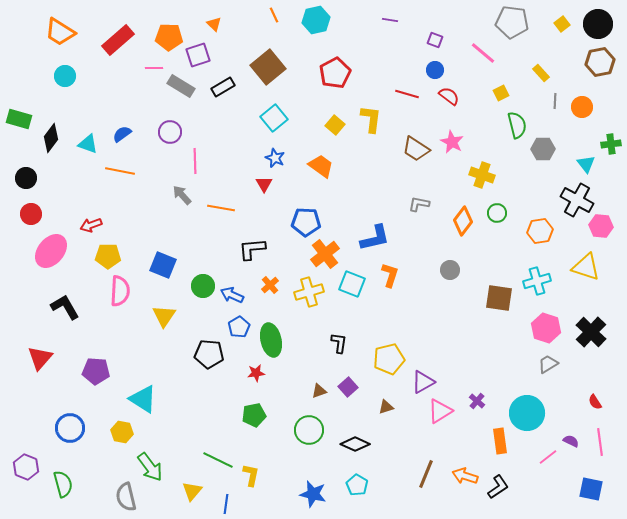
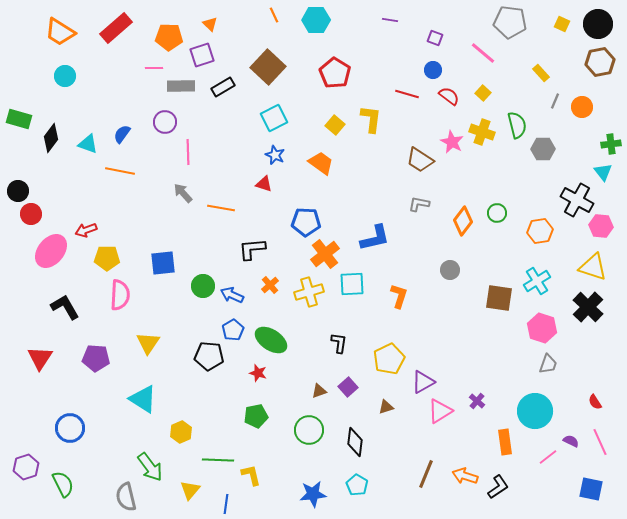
cyan hexagon at (316, 20): rotated 12 degrees clockwise
gray pentagon at (512, 22): moved 2 px left
orange triangle at (214, 24): moved 4 px left
yellow square at (562, 24): rotated 28 degrees counterclockwise
red rectangle at (118, 40): moved 2 px left, 12 px up
purple square at (435, 40): moved 2 px up
purple square at (198, 55): moved 4 px right
brown square at (268, 67): rotated 8 degrees counterclockwise
blue circle at (435, 70): moved 2 px left
red pentagon at (335, 73): rotated 12 degrees counterclockwise
gray rectangle at (181, 86): rotated 32 degrees counterclockwise
yellow square at (501, 93): moved 18 px left; rotated 21 degrees counterclockwise
gray line at (555, 101): rotated 21 degrees clockwise
cyan square at (274, 118): rotated 12 degrees clockwise
purple circle at (170, 132): moved 5 px left, 10 px up
blue semicircle at (122, 134): rotated 18 degrees counterclockwise
brown trapezoid at (416, 149): moved 4 px right, 11 px down
blue star at (275, 158): moved 3 px up
pink line at (195, 161): moved 7 px left, 9 px up
cyan triangle at (586, 164): moved 17 px right, 8 px down
orange trapezoid at (321, 166): moved 3 px up
yellow cross at (482, 175): moved 43 px up
black circle at (26, 178): moved 8 px left, 13 px down
red triangle at (264, 184): rotated 42 degrees counterclockwise
gray arrow at (182, 195): moved 1 px right, 2 px up
red arrow at (91, 225): moved 5 px left, 5 px down
yellow pentagon at (108, 256): moved 1 px left, 2 px down
blue square at (163, 265): moved 2 px up; rotated 28 degrees counterclockwise
yellow triangle at (586, 267): moved 7 px right
orange L-shape at (390, 275): moved 9 px right, 21 px down
cyan cross at (537, 281): rotated 16 degrees counterclockwise
cyan square at (352, 284): rotated 24 degrees counterclockwise
pink semicircle at (120, 291): moved 4 px down
yellow triangle at (164, 316): moved 16 px left, 27 px down
blue pentagon at (239, 327): moved 6 px left, 3 px down
pink hexagon at (546, 328): moved 4 px left
black cross at (591, 332): moved 3 px left, 25 px up
green ellipse at (271, 340): rotated 44 degrees counterclockwise
black pentagon at (209, 354): moved 2 px down
red triangle at (40, 358): rotated 8 degrees counterclockwise
yellow pentagon at (389, 359): rotated 12 degrees counterclockwise
gray trapezoid at (548, 364): rotated 140 degrees clockwise
purple pentagon at (96, 371): moved 13 px up
red star at (256, 373): moved 2 px right; rotated 24 degrees clockwise
cyan circle at (527, 413): moved 8 px right, 2 px up
green pentagon at (254, 415): moved 2 px right, 1 px down
yellow hexagon at (122, 432): moved 59 px right; rotated 25 degrees clockwise
orange rectangle at (500, 441): moved 5 px right, 1 px down
pink line at (600, 442): rotated 16 degrees counterclockwise
black diamond at (355, 444): moved 2 px up; rotated 72 degrees clockwise
green line at (218, 460): rotated 24 degrees counterclockwise
purple hexagon at (26, 467): rotated 20 degrees clockwise
yellow L-shape at (251, 475): rotated 25 degrees counterclockwise
green semicircle at (63, 484): rotated 12 degrees counterclockwise
yellow triangle at (192, 491): moved 2 px left, 1 px up
blue star at (313, 494): rotated 20 degrees counterclockwise
